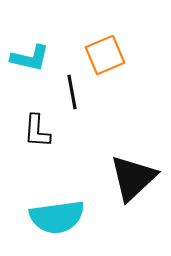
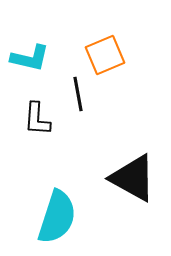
black line: moved 6 px right, 2 px down
black L-shape: moved 12 px up
black triangle: rotated 48 degrees counterclockwise
cyan semicircle: rotated 64 degrees counterclockwise
